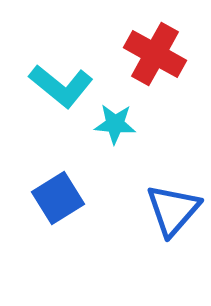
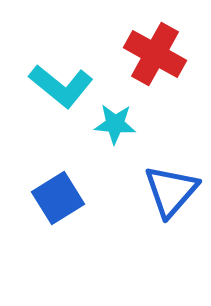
blue triangle: moved 2 px left, 19 px up
